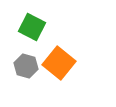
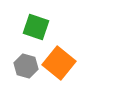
green square: moved 4 px right; rotated 8 degrees counterclockwise
